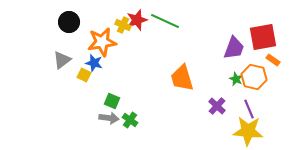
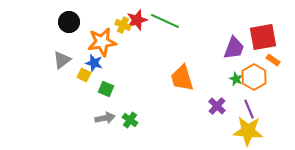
orange hexagon: rotated 15 degrees clockwise
green square: moved 6 px left, 12 px up
gray arrow: moved 4 px left; rotated 18 degrees counterclockwise
